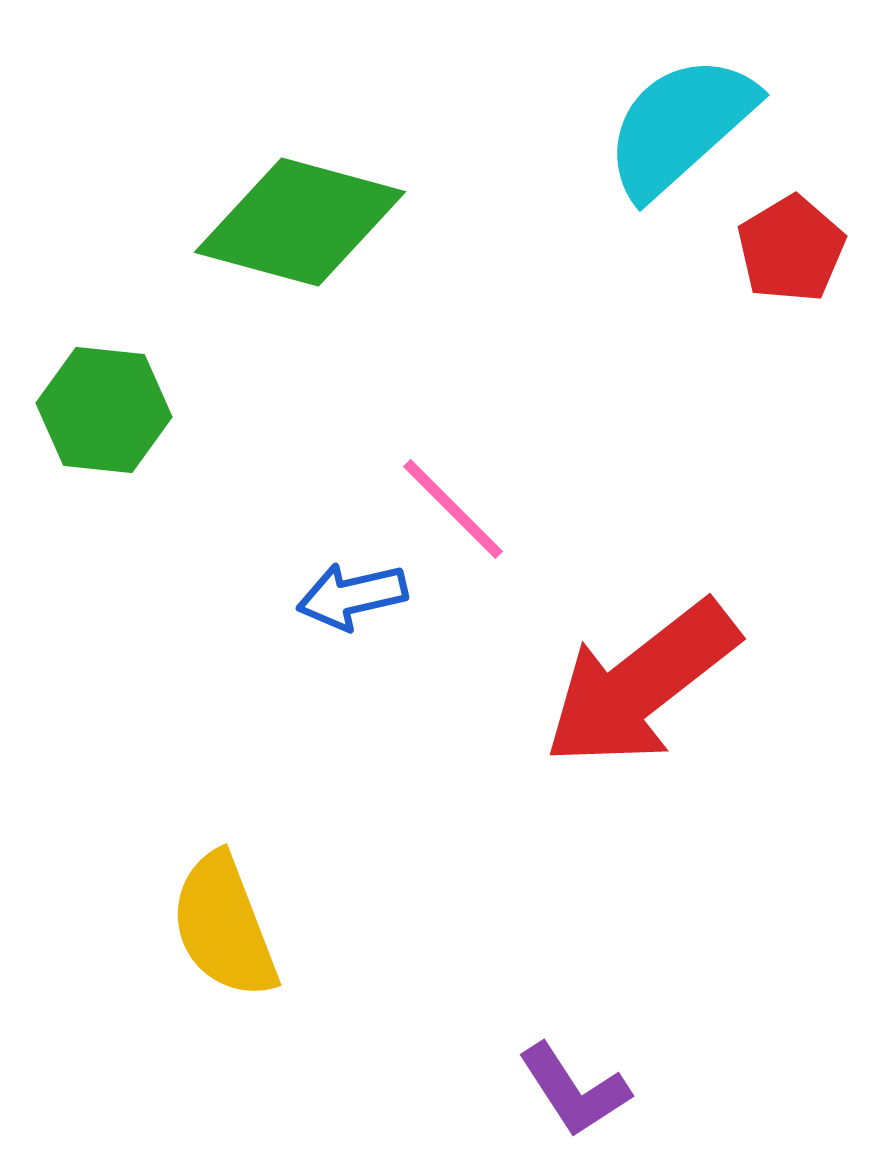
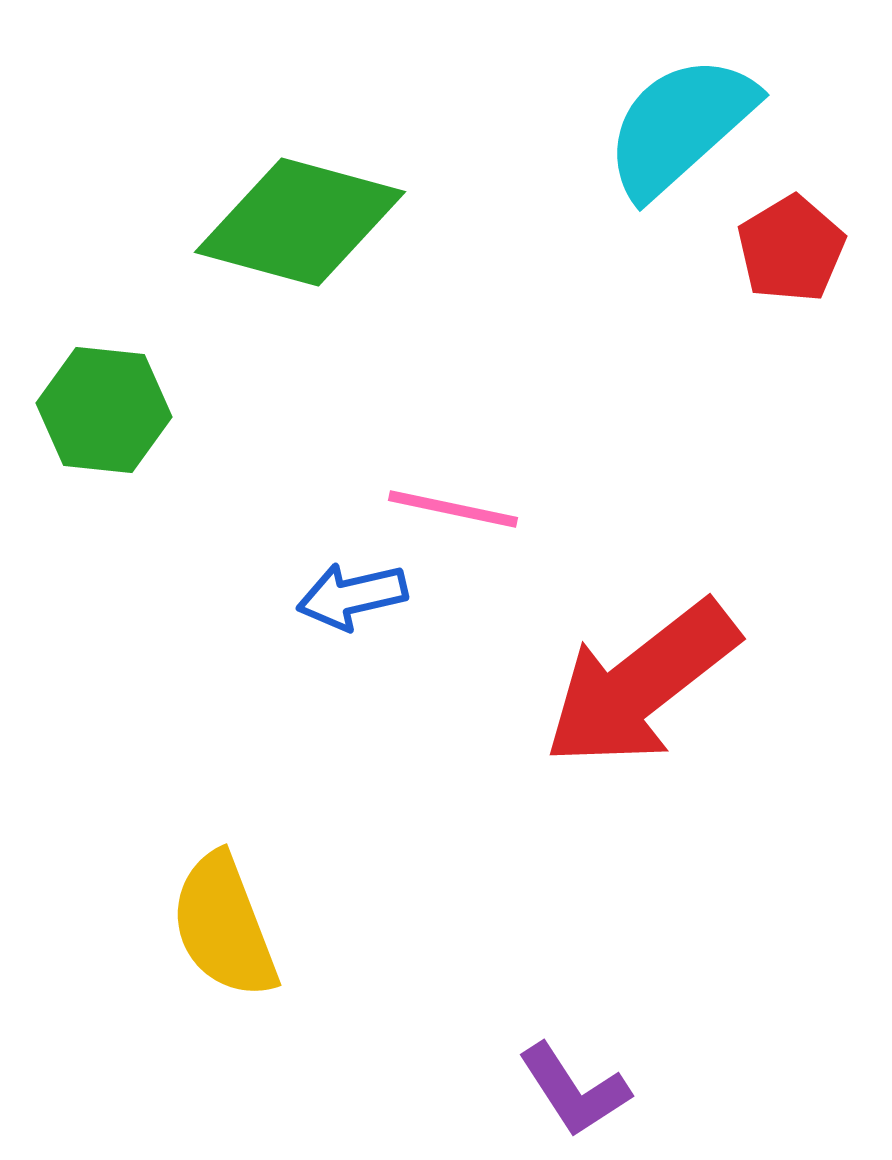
pink line: rotated 33 degrees counterclockwise
